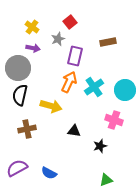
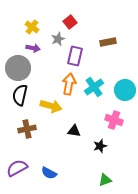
orange arrow: moved 2 px down; rotated 15 degrees counterclockwise
green triangle: moved 1 px left
